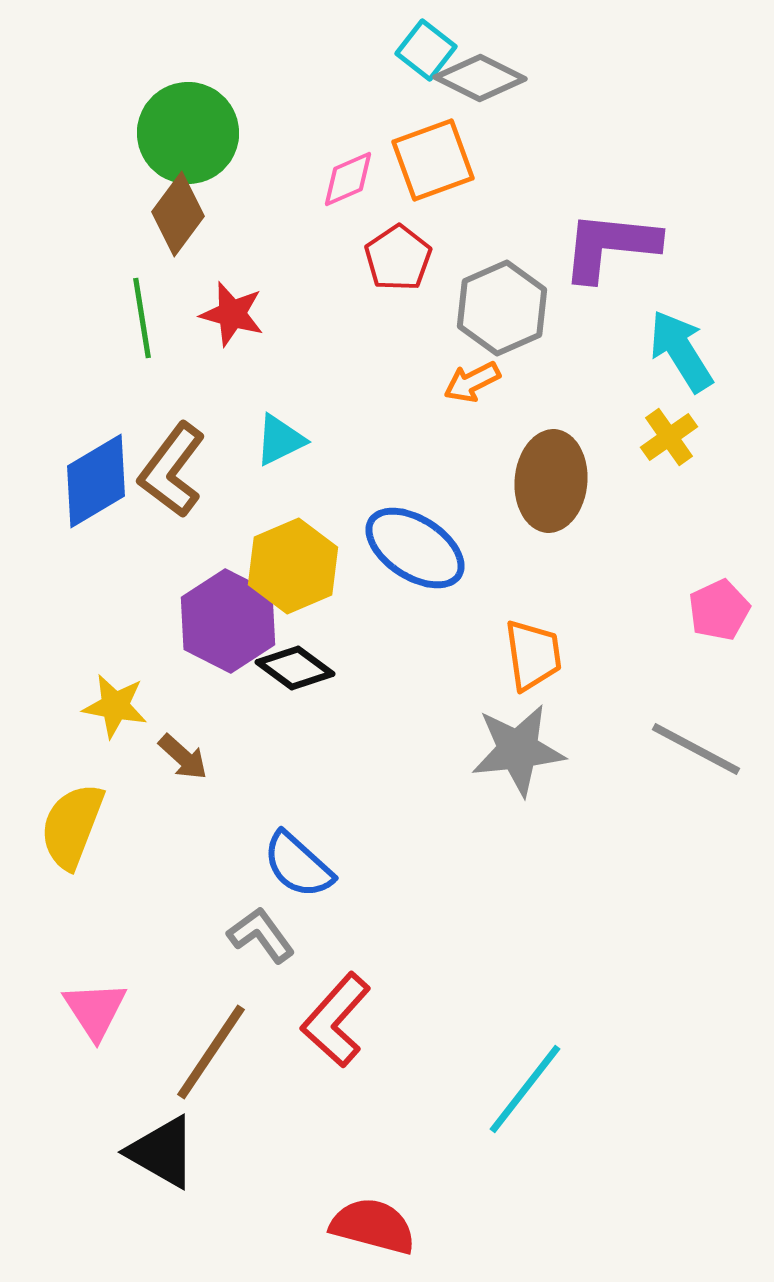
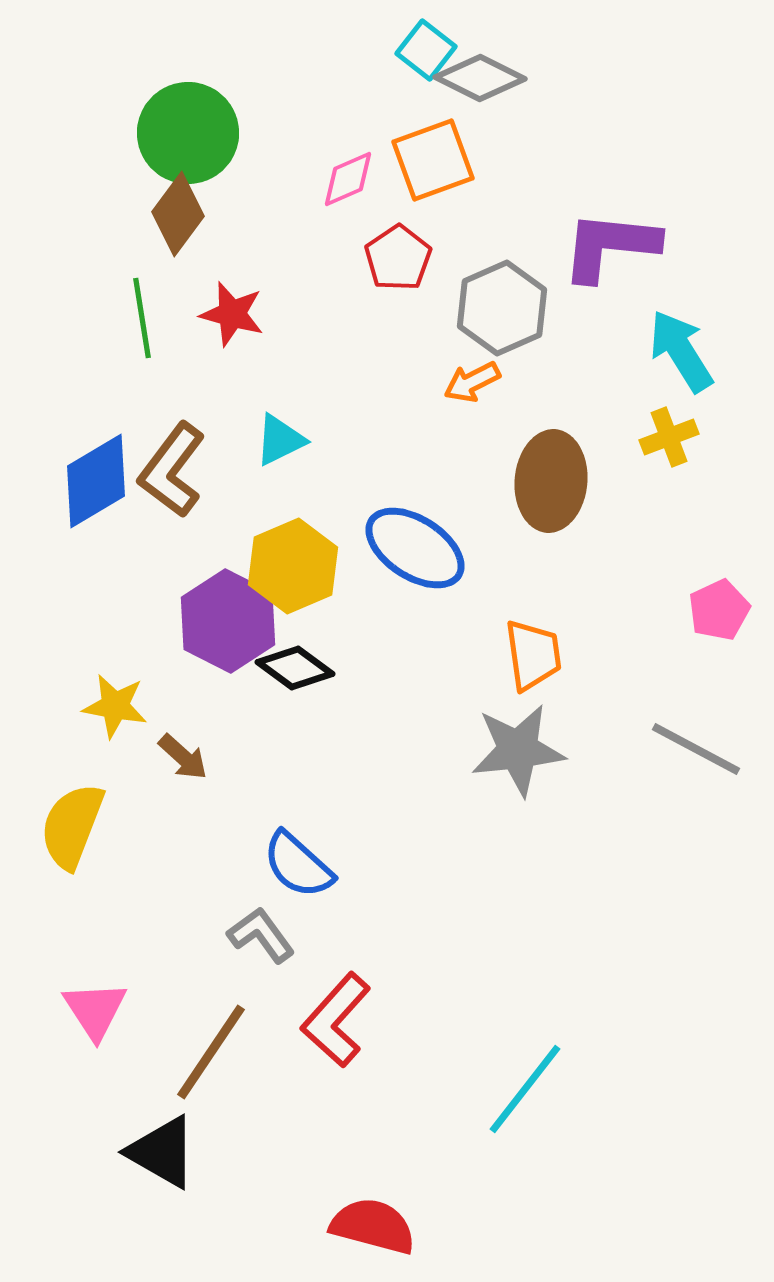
yellow cross: rotated 14 degrees clockwise
